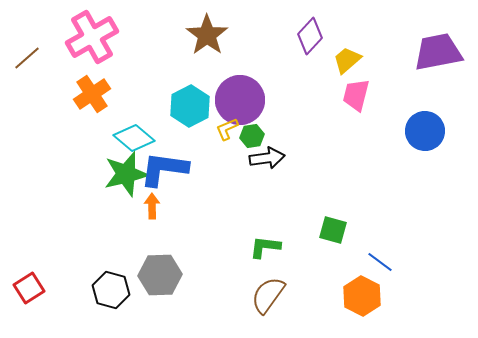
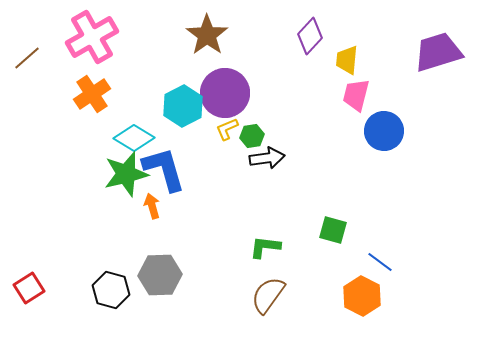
purple trapezoid: rotated 6 degrees counterclockwise
yellow trapezoid: rotated 44 degrees counterclockwise
purple circle: moved 15 px left, 7 px up
cyan hexagon: moved 7 px left
blue circle: moved 41 px left
cyan diamond: rotated 9 degrees counterclockwise
blue L-shape: rotated 66 degrees clockwise
orange arrow: rotated 15 degrees counterclockwise
